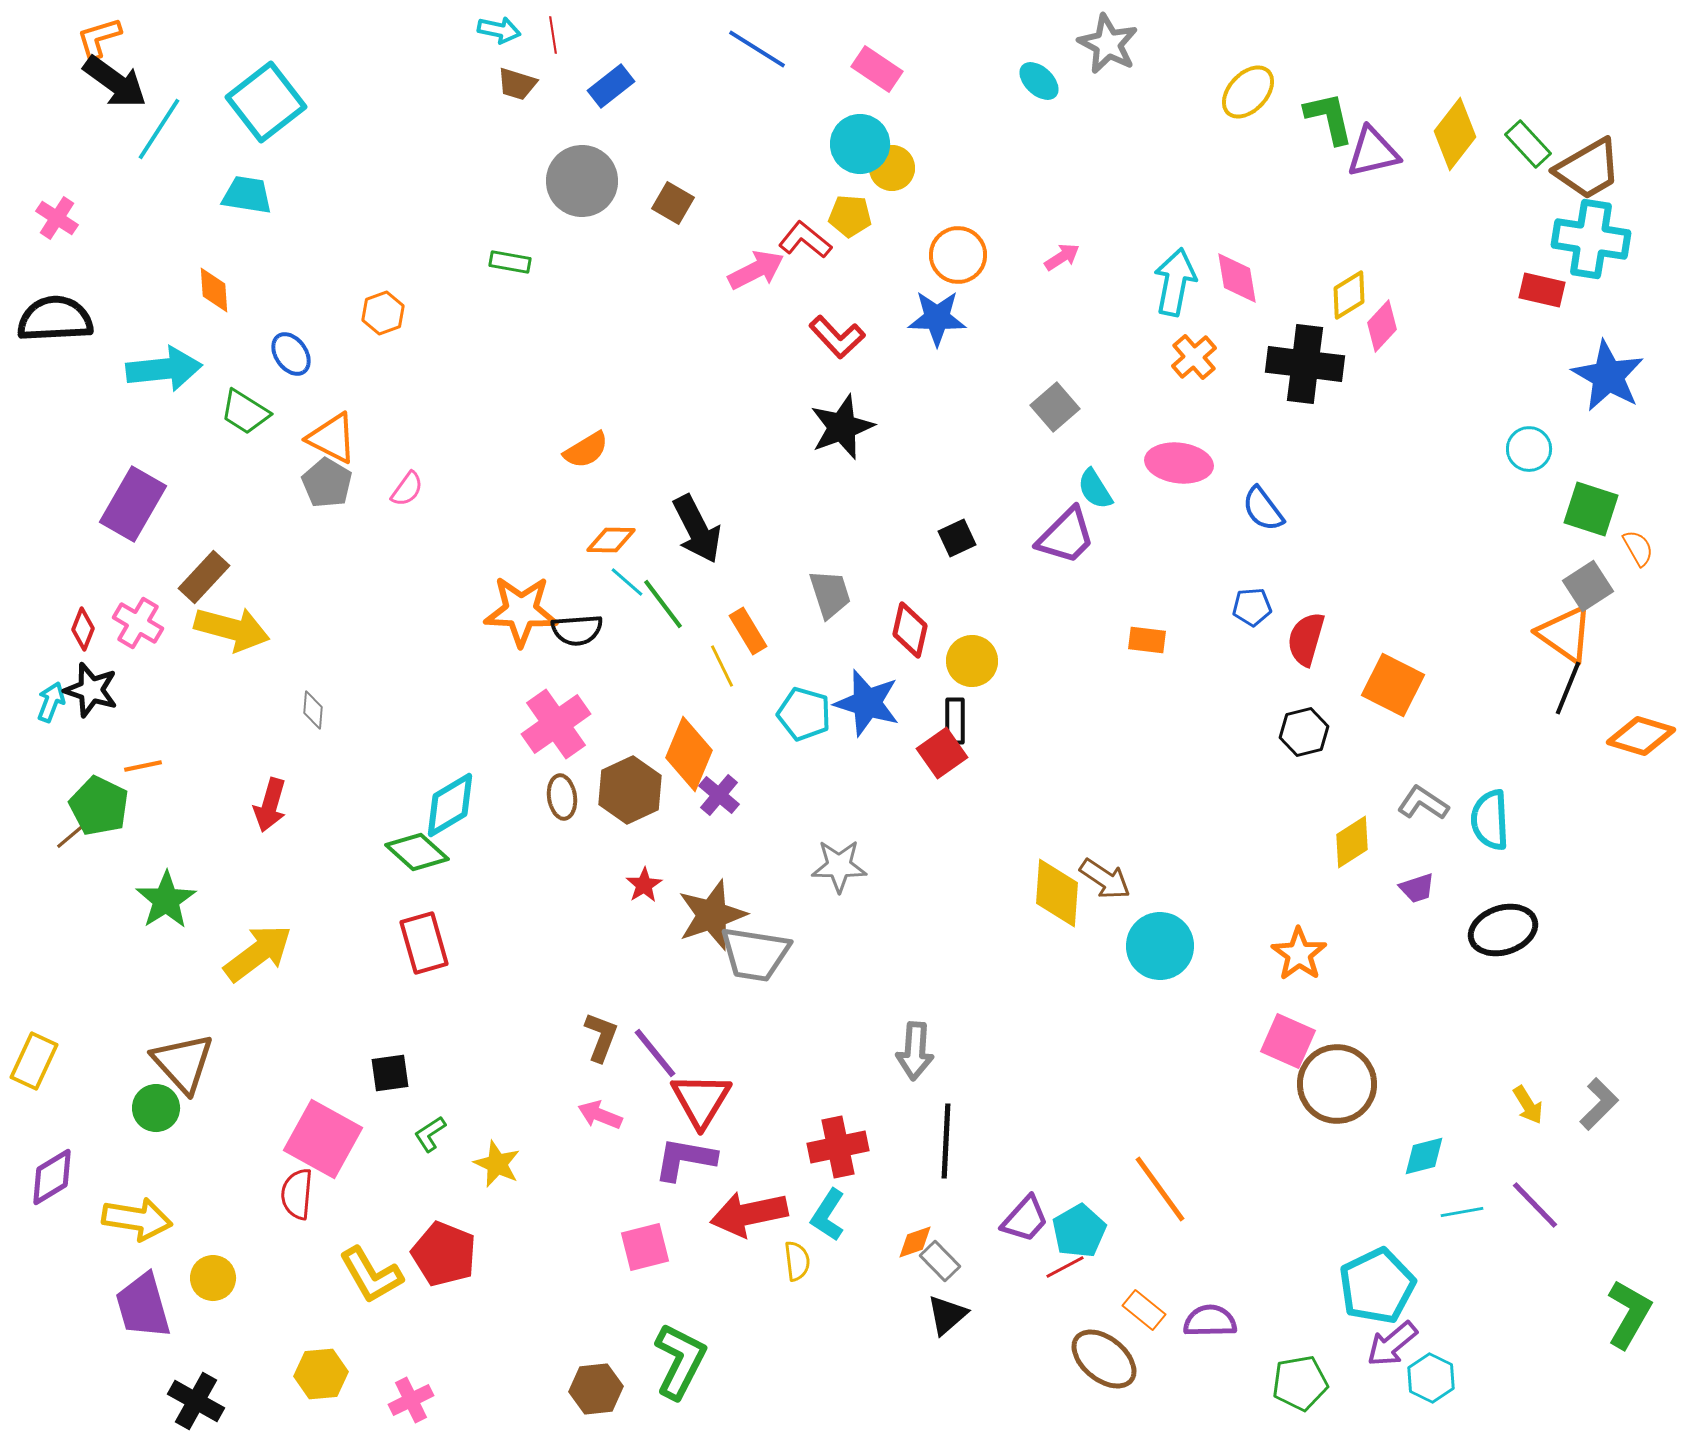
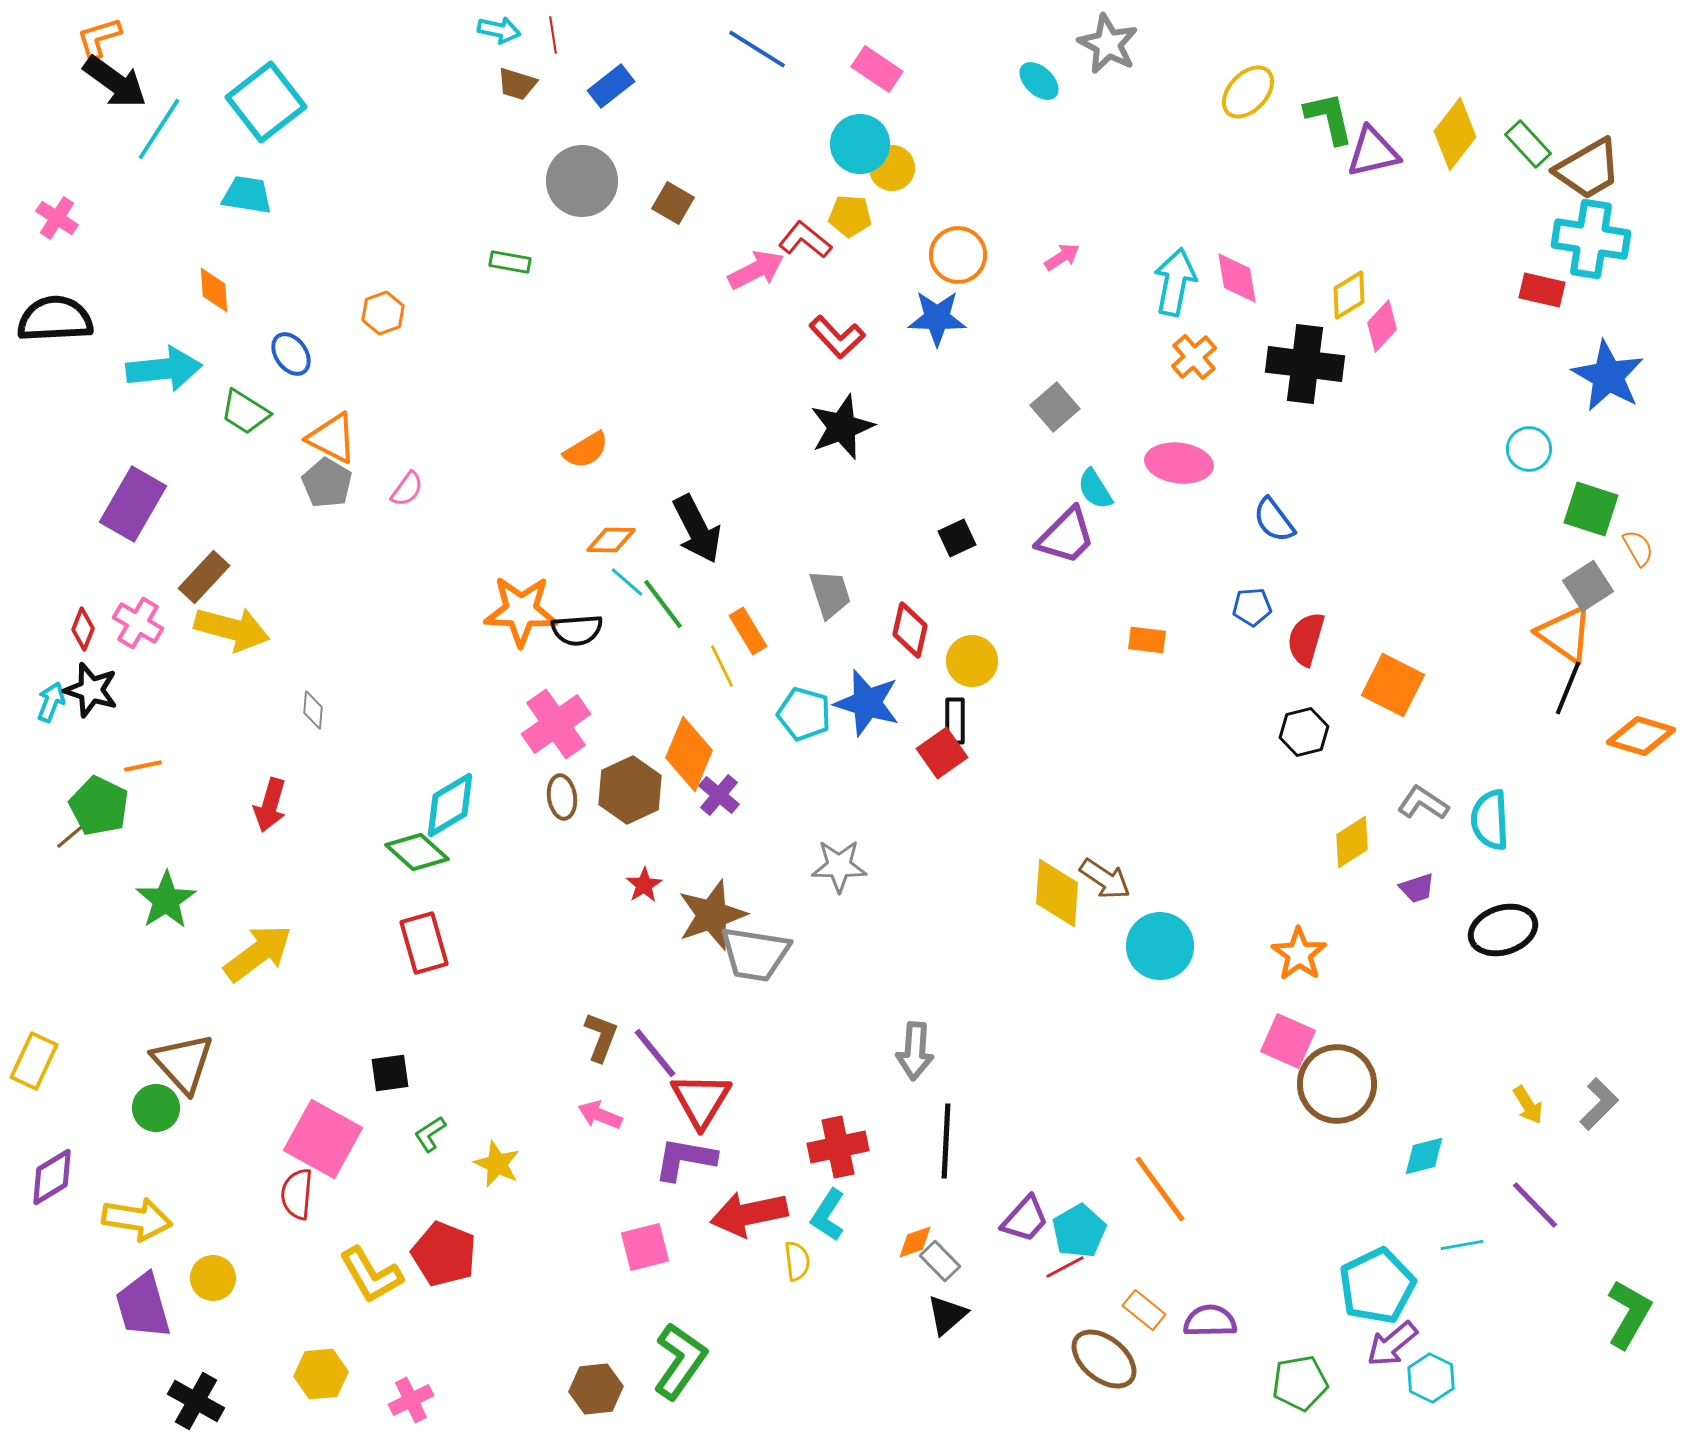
blue semicircle at (1263, 509): moved 11 px right, 11 px down
cyan line at (1462, 1212): moved 33 px down
green L-shape at (680, 1361): rotated 8 degrees clockwise
